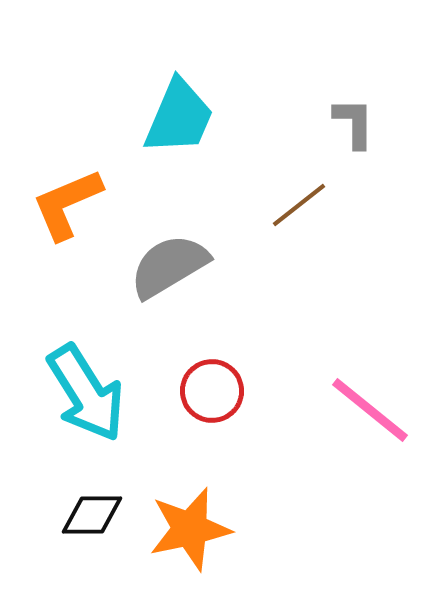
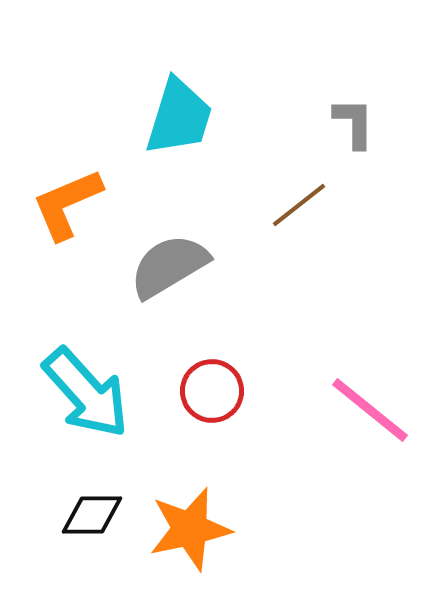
cyan trapezoid: rotated 6 degrees counterclockwise
cyan arrow: rotated 10 degrees counterclockwise
